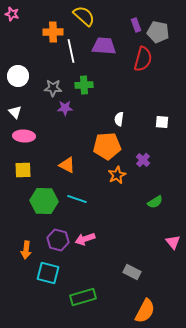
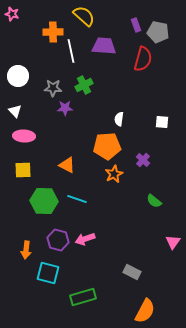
green cross: rotated 24 degrees counterclockwise
white triangle: moved 1 px up
orange star: moved 3 px left, 1 px up
green semicircle: moved 1 px left, 1 px up; rotated 70 degrees clockwise
pink triangle: rotated 14 degrees clockwise
